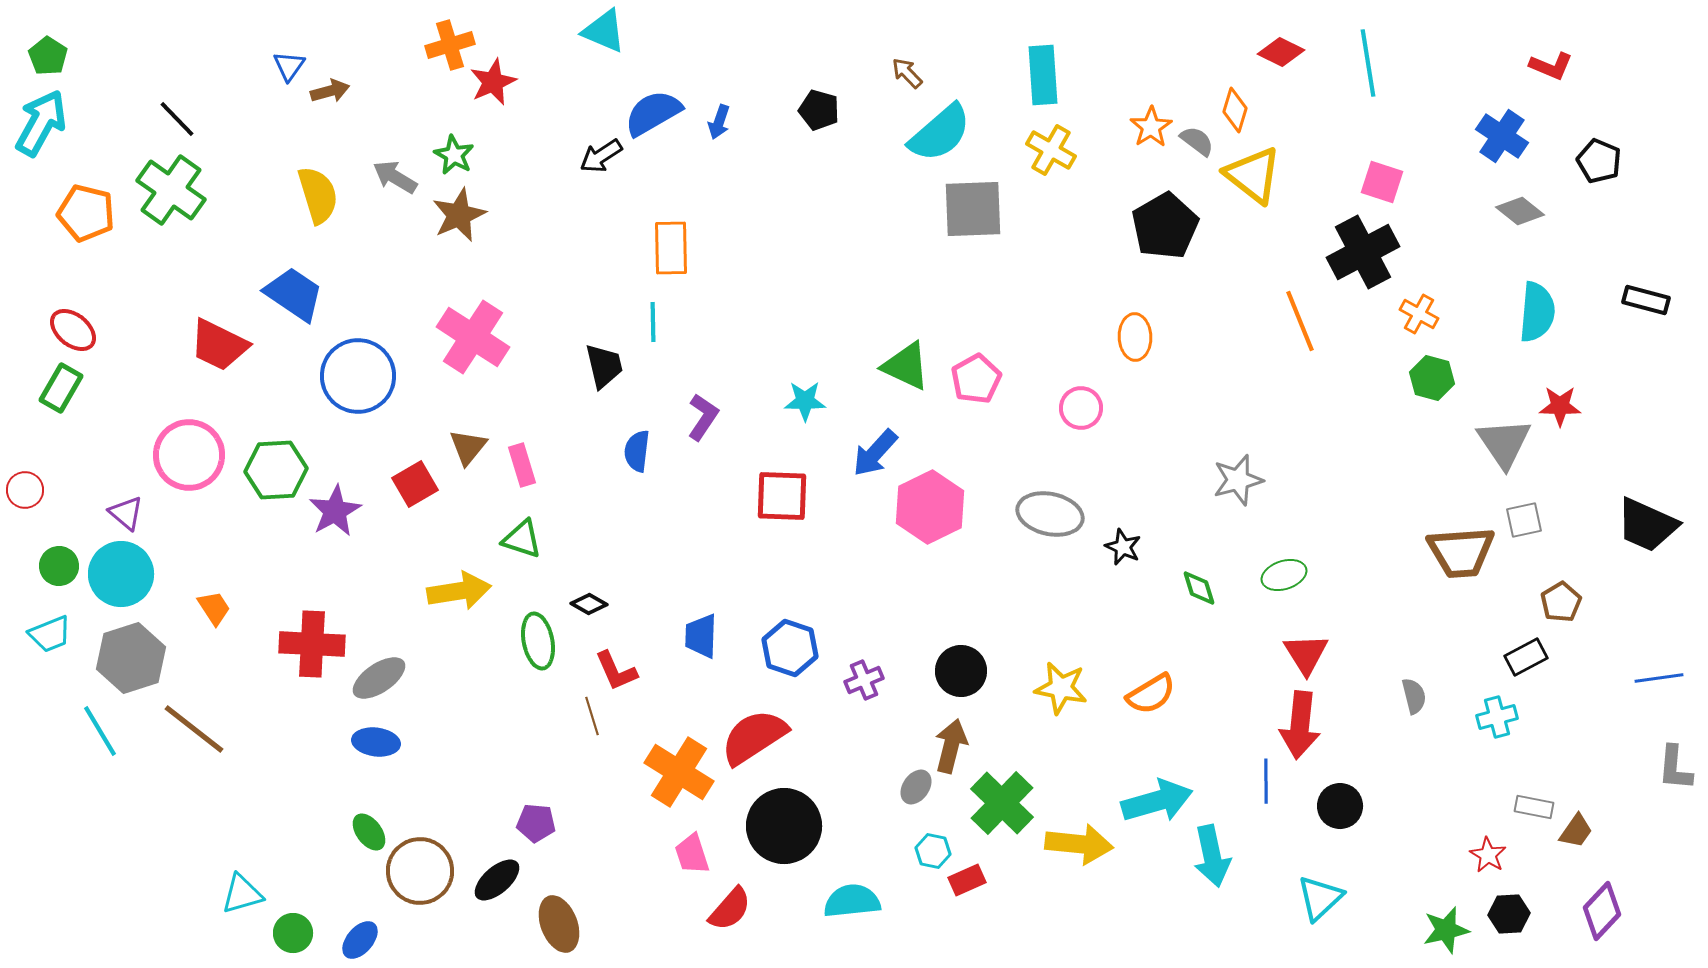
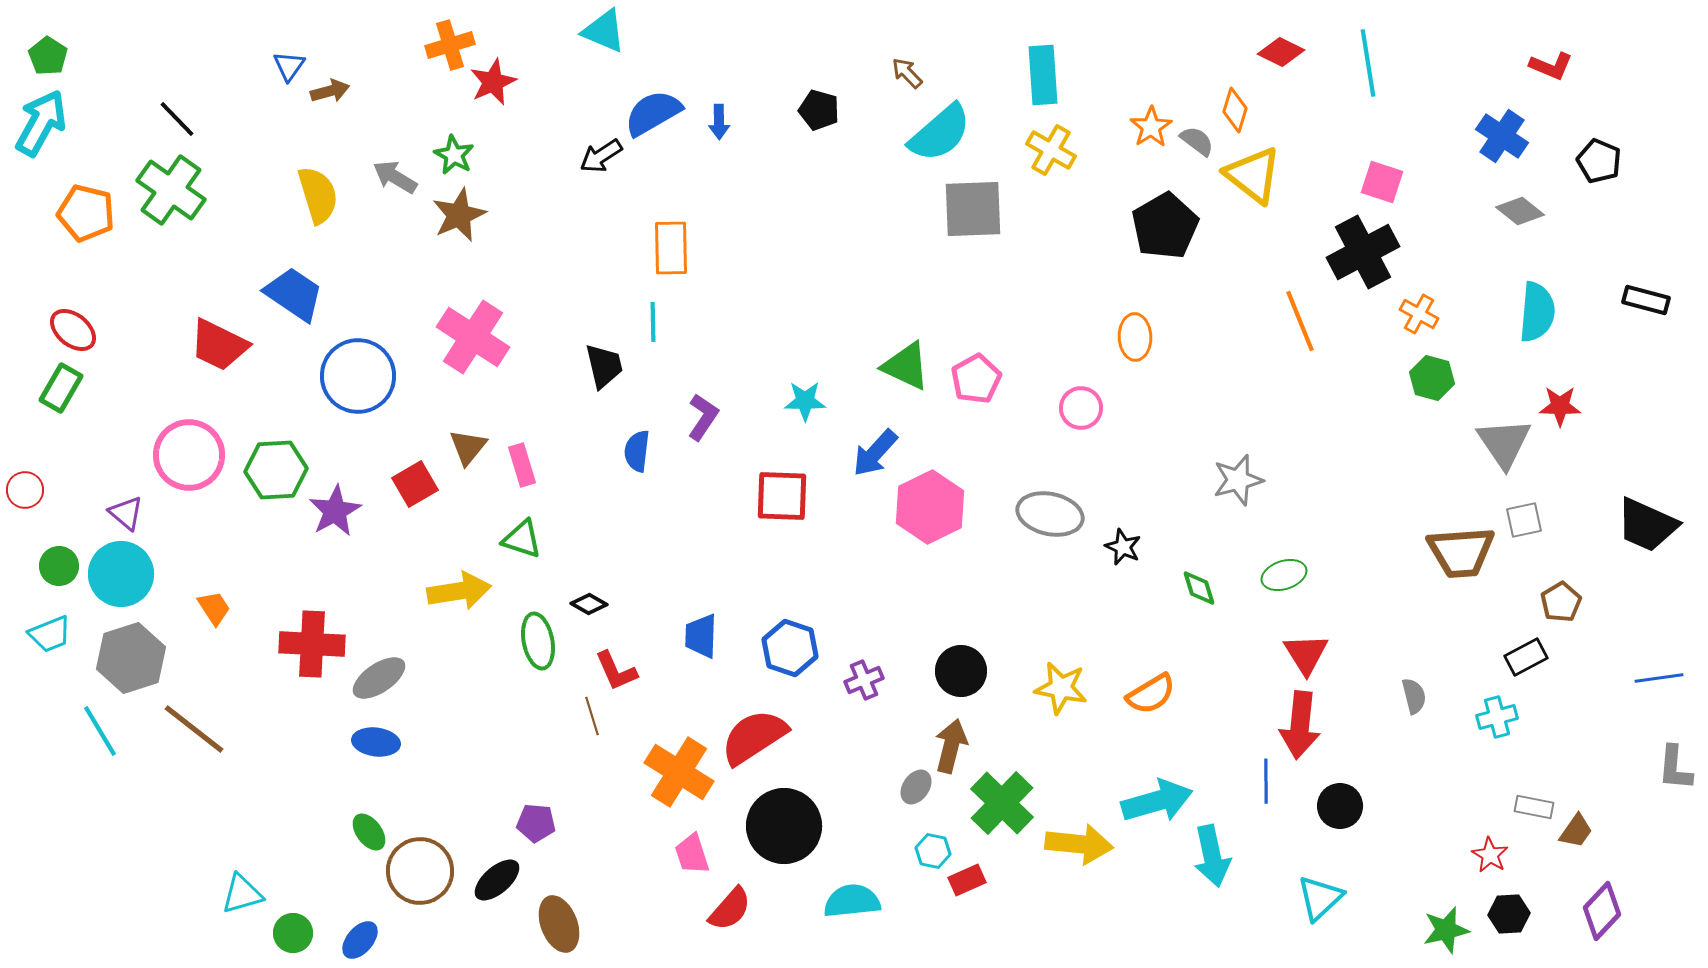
blue arrow at (719, 122): rotated 20 degrees counterclockwise
red star at (1488, 855): moved 2 px right
